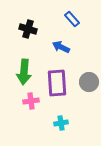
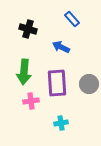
gray circle: moved 2 px down
